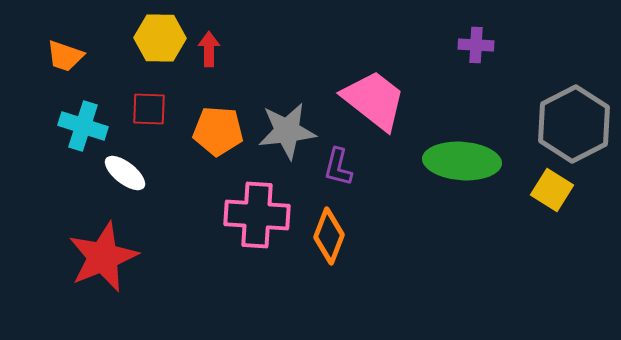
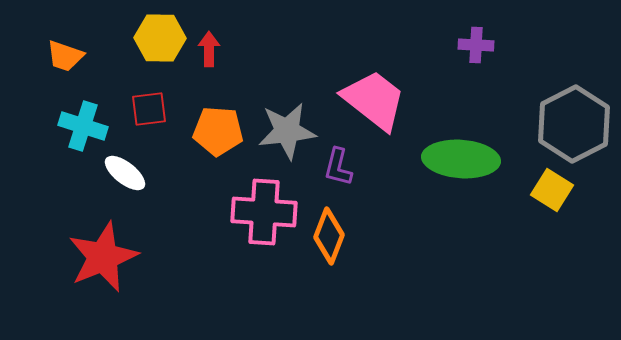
red square: rotated 9 degrees counterclockwise
green ellipse: moved 1 px left, 2 px up
pink cross: moved 7 px right, 3 px up
